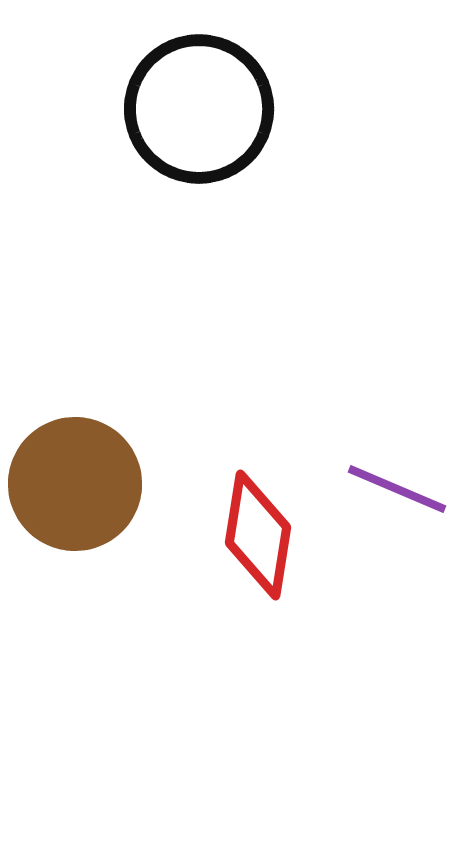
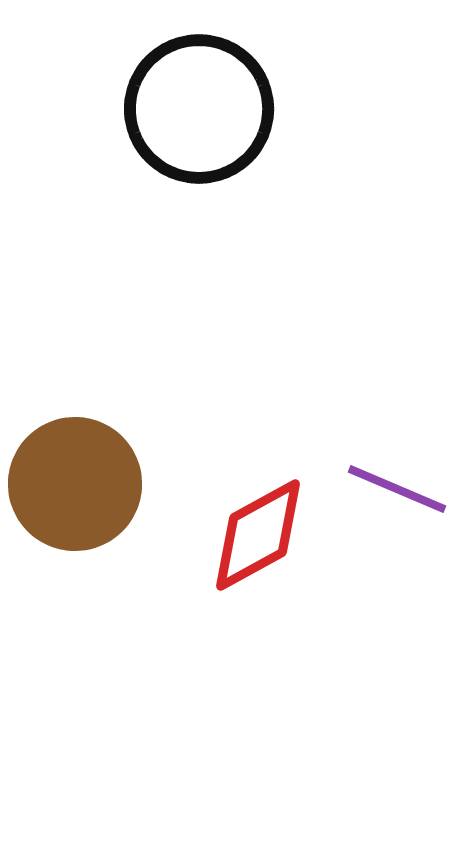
red diamond: rotated 52 degrees clockwise
